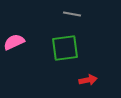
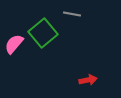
pink semicircle: moved 2 px down; rotated 25 degrees counterclockwise
green square: moved 22 px left, 15 px up; rotated 32 degrees counterclockwise
